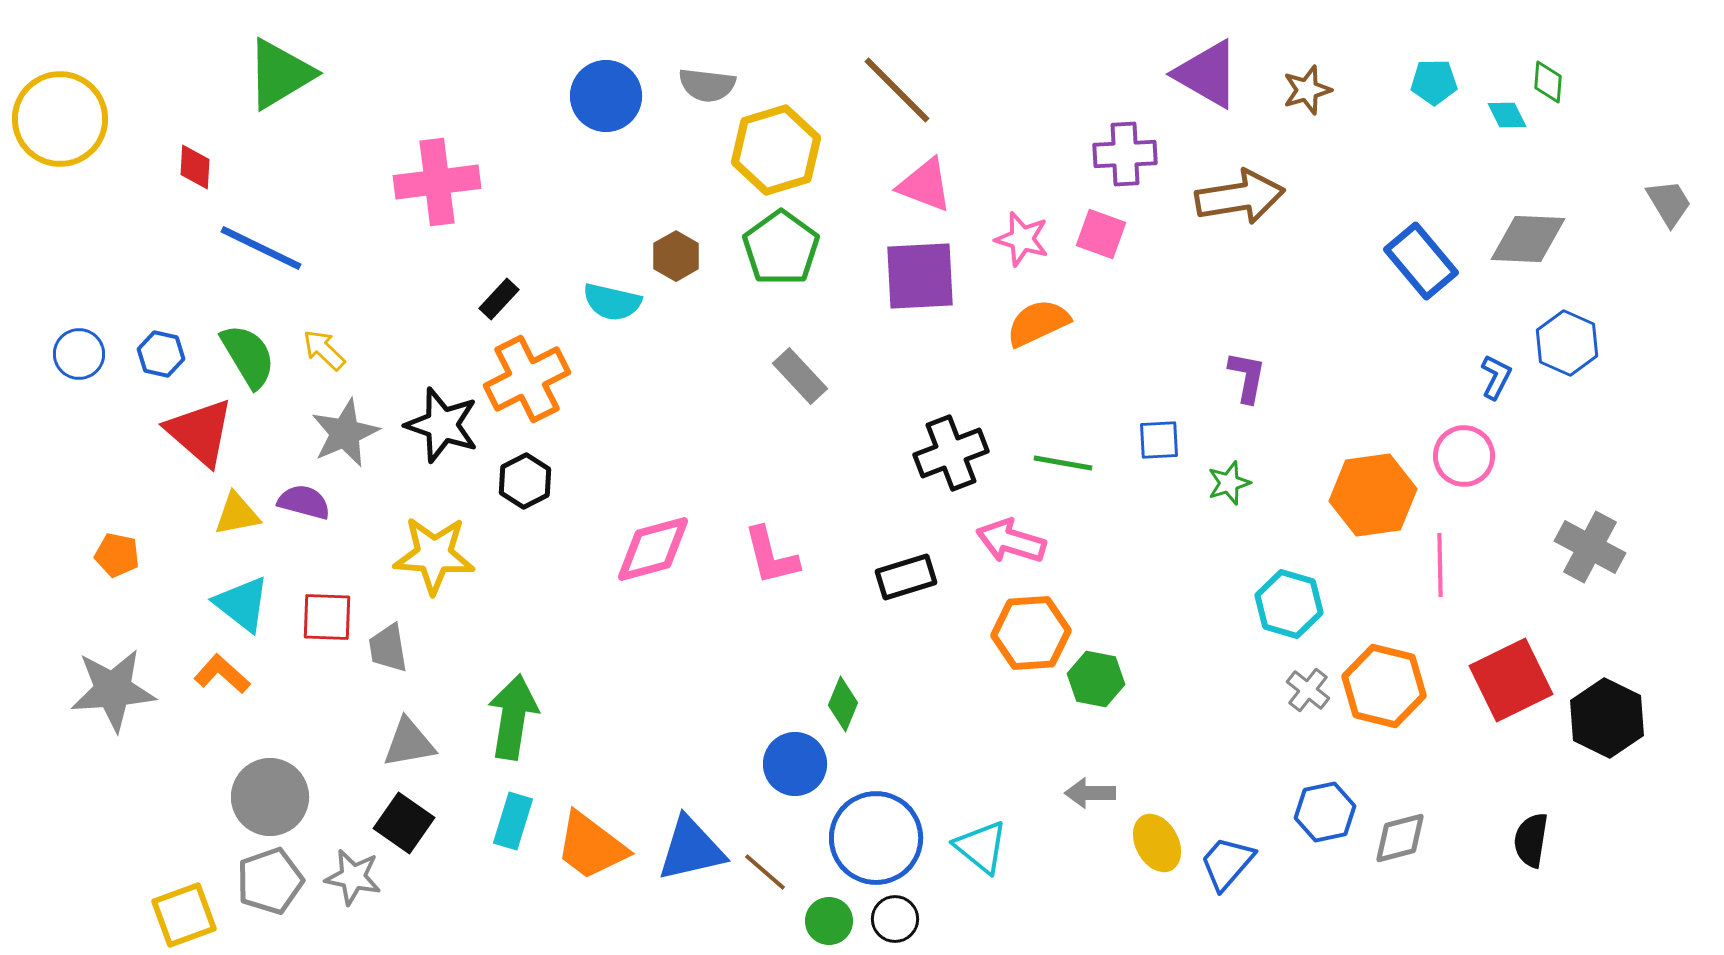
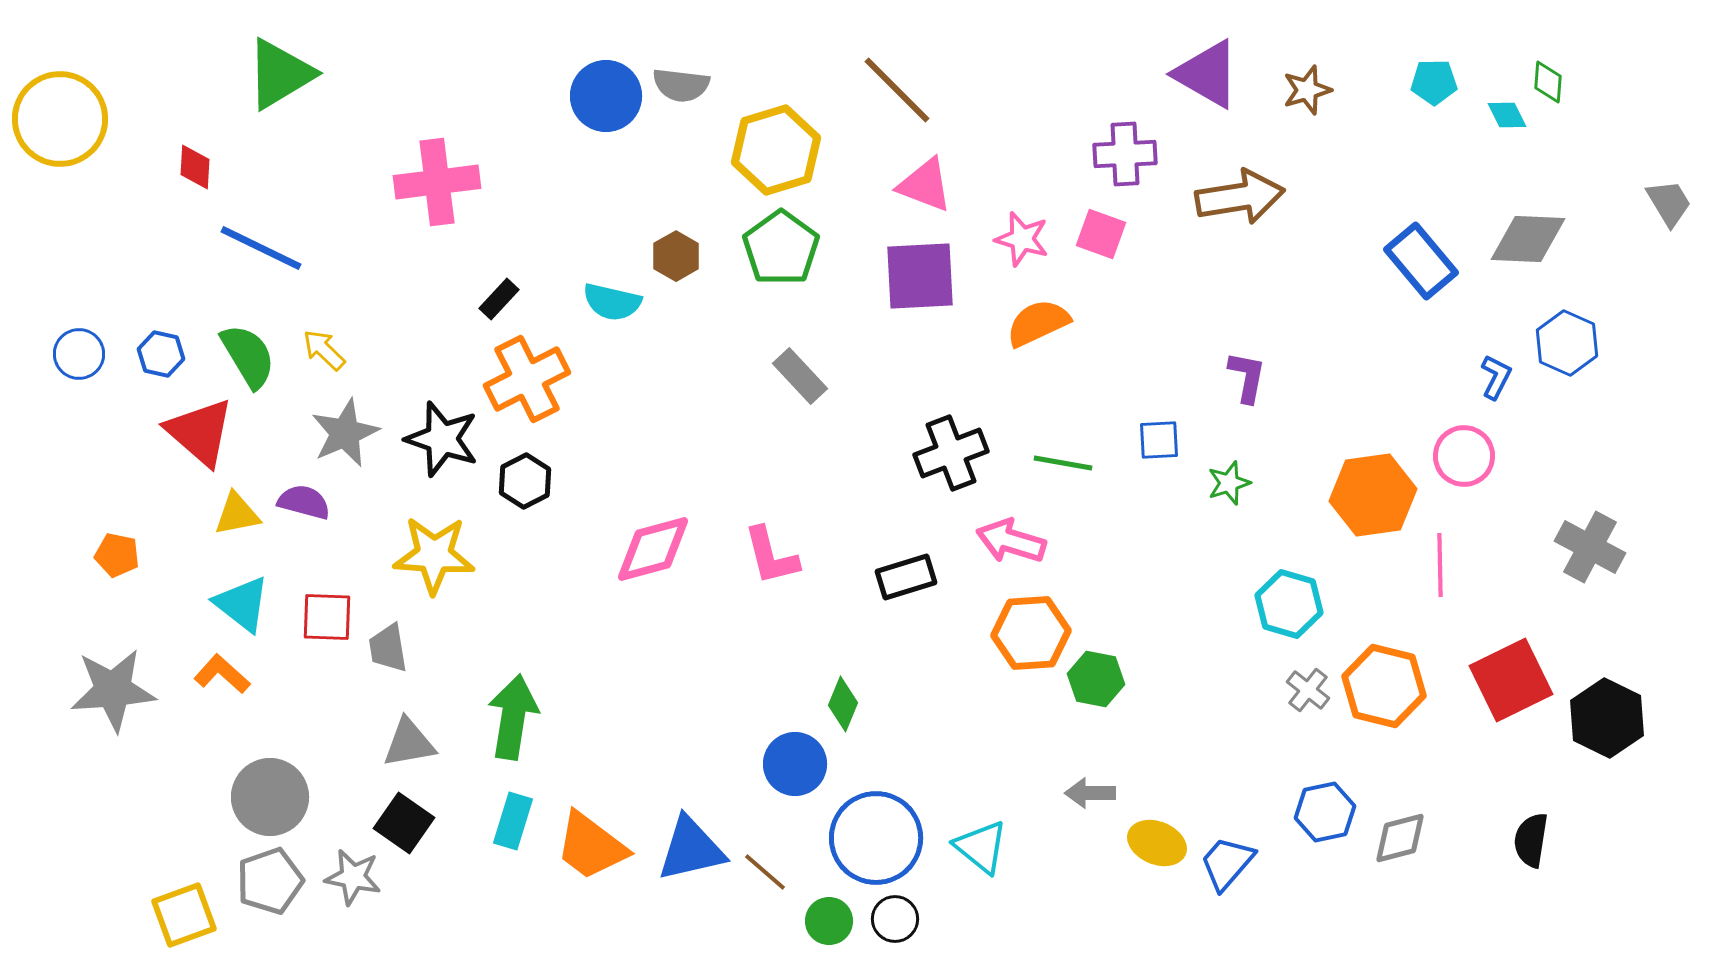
gray semicircle at (707, 85): moved 26 px left
black star at (442, 425): moved 14 px down
yellow ellipse at (1157, 843): rotated 40 degrees counterclockwise
